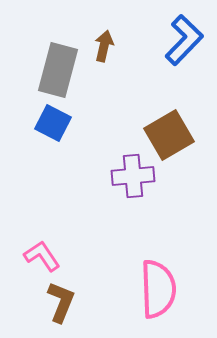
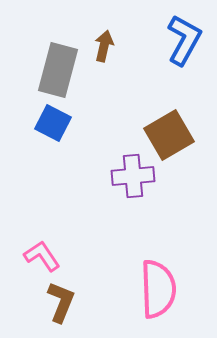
blue L-shape: rotated 15 degrees counterclockwise
